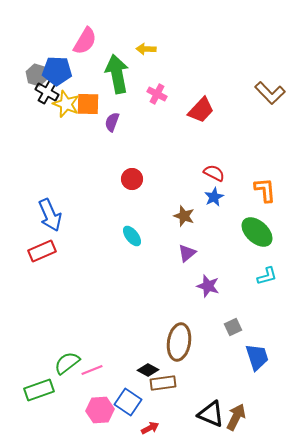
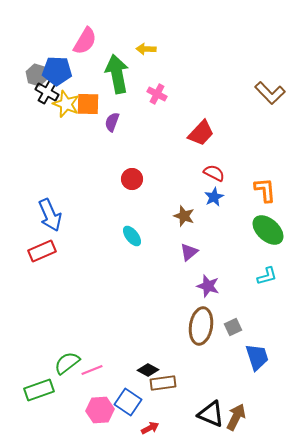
red trapezoid: moved 23 px down
green ellipse: moved 11 px right, 2 px up
purple triangle: moved 2 px right, 1 px up
brown ellipse: moved 22 px right, 16 px up
